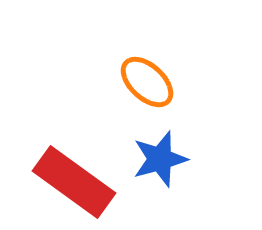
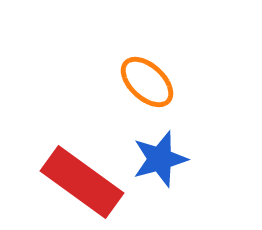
red rectangle: moved 8 px right
